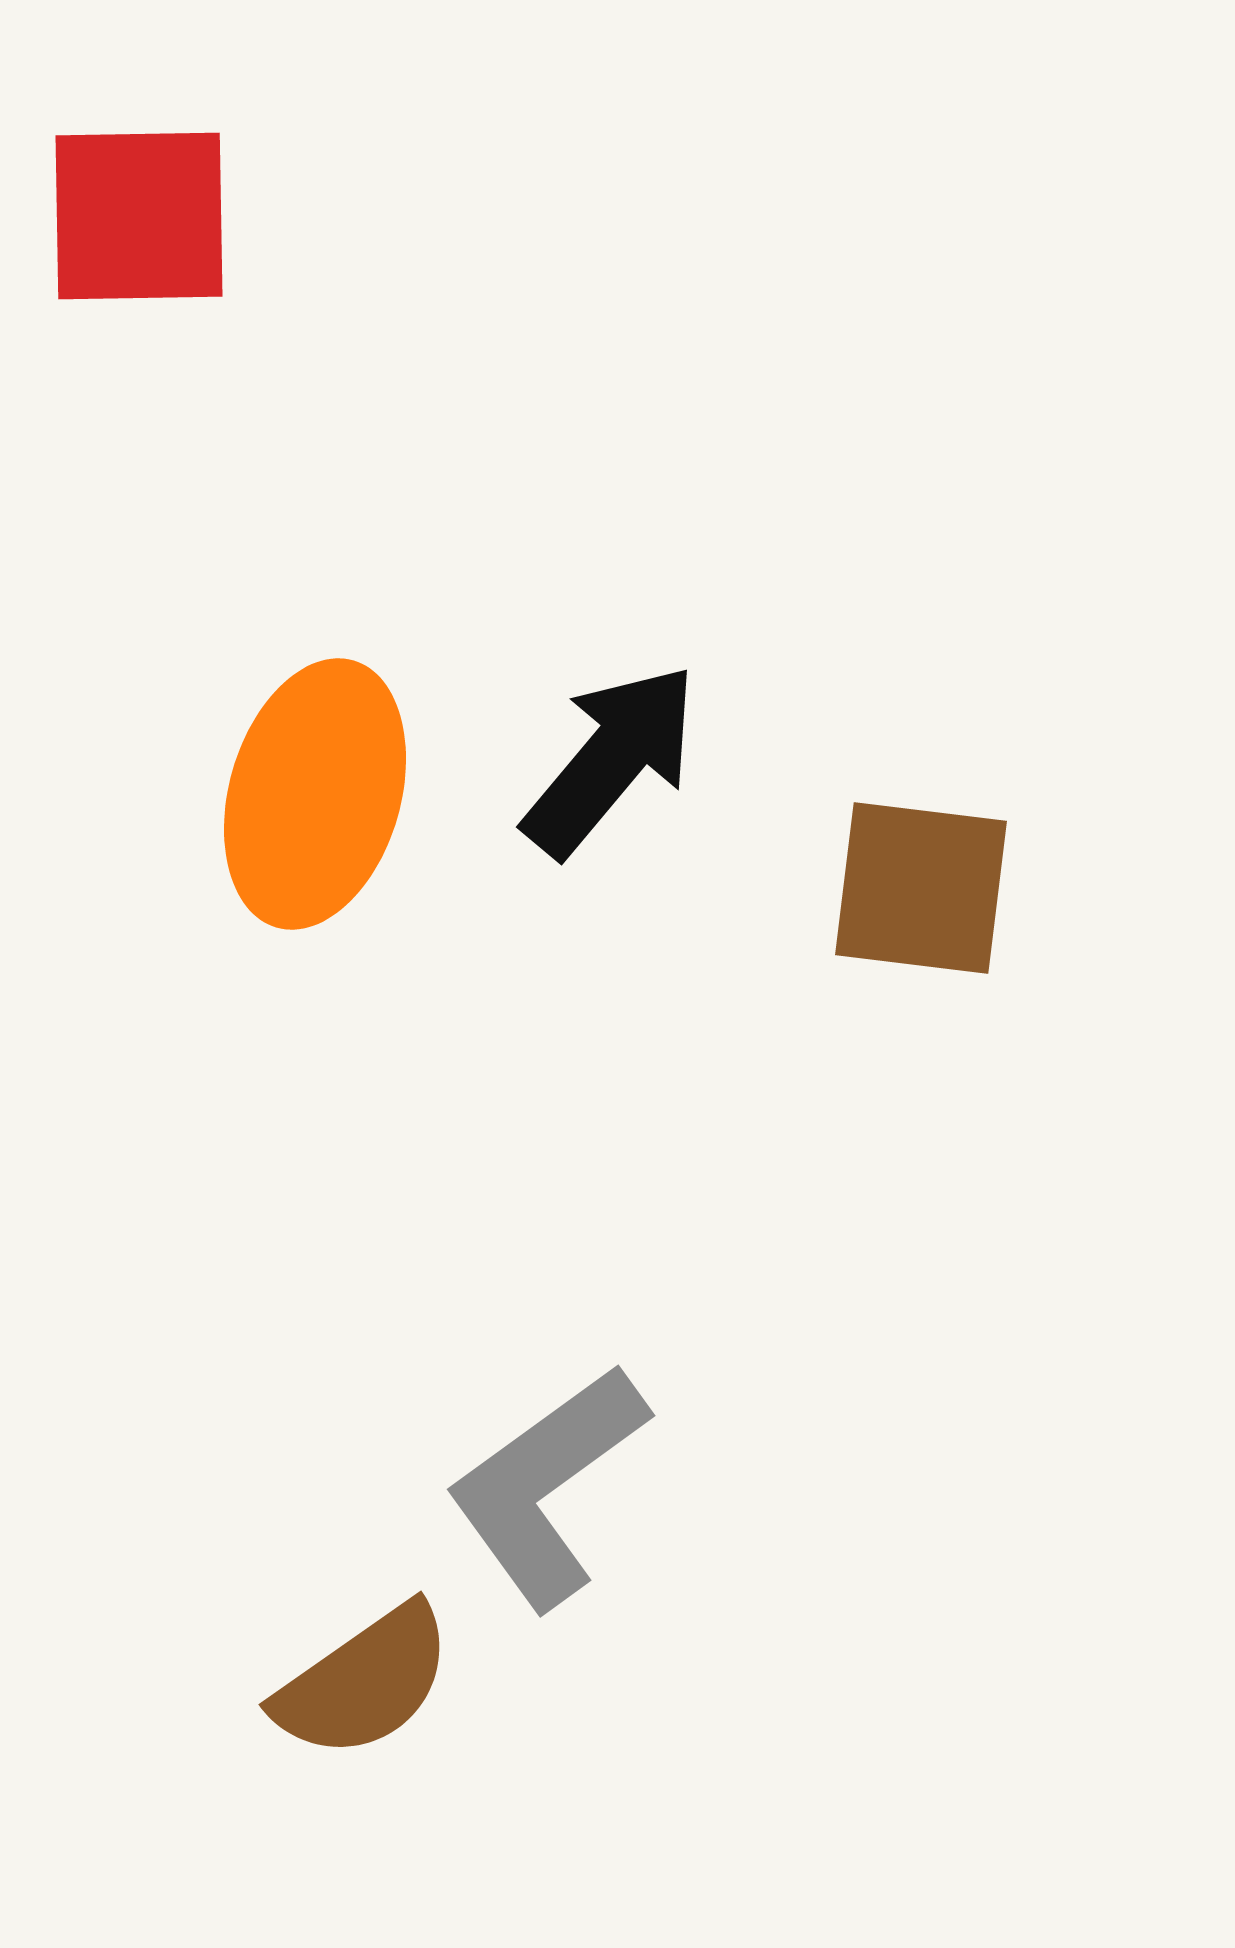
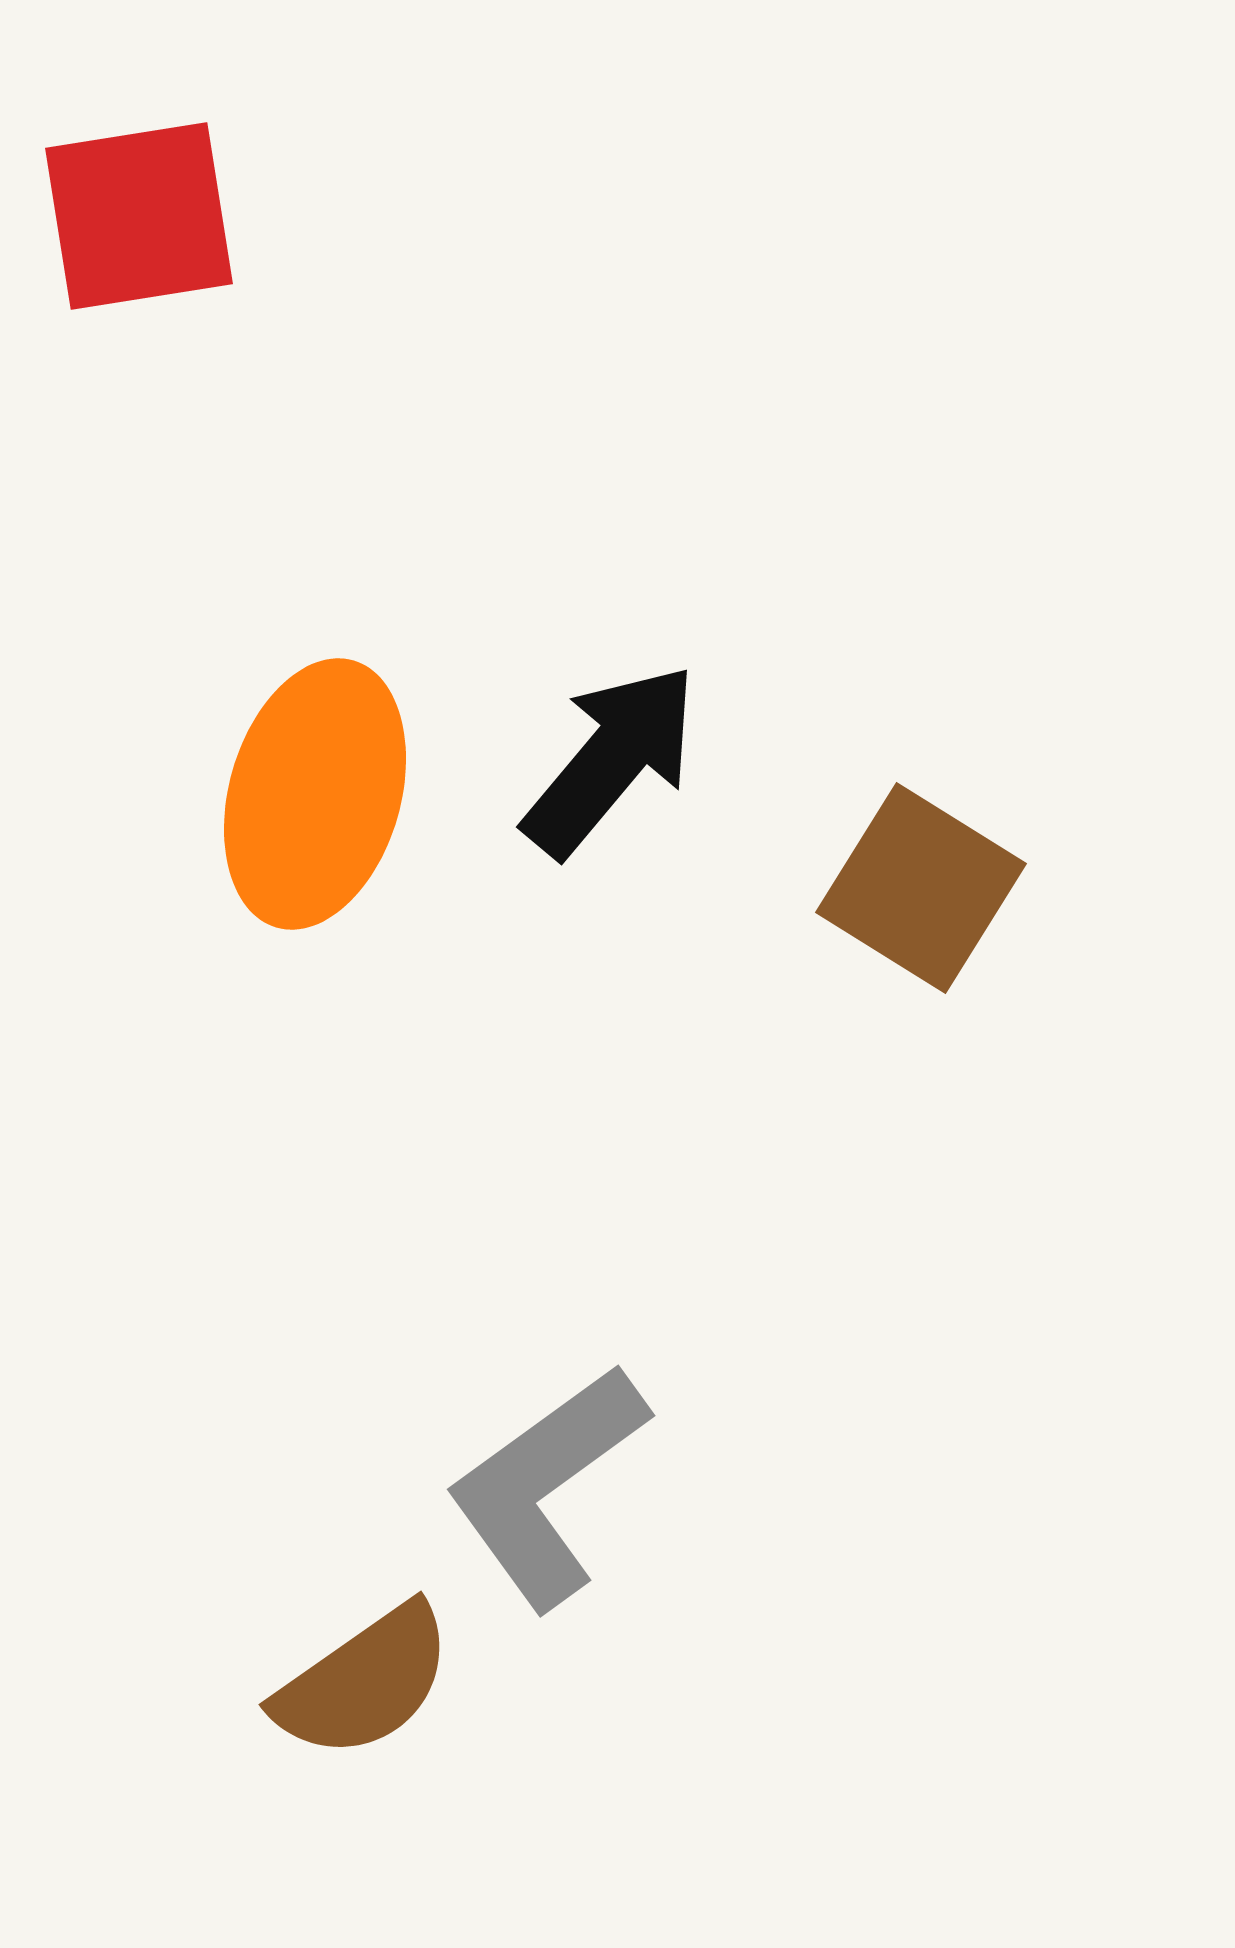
red square: rotated 8 degrees counterclockwise
brown square: rotated 25 degrees clockwise
